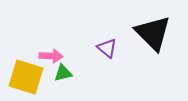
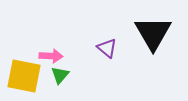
black triangle: rotated 15 degrees clockwise
green triangle: moved 3 px left, 2 px down; rotated 36 degrees counterclockwise
yellow square: moved 2 px left, 1 px up; rotated 6 degrees counterclockwise
